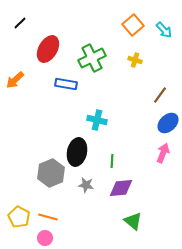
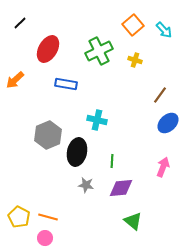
green cross: moved 7 px right, 7 px up
pink arrow: moved 14 px down
gray hexagon: moved 3 px left, 38 px up
